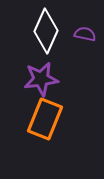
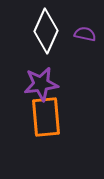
purple star: moved 5 px down
orange rectangle: moved 1 px right, 2 px up; rotated 27 degrees counterclockwise
